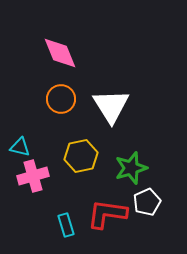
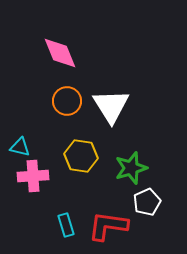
orange circle: moved 6 px right, 2 px down
yellow hexagon: rotated 20 degrees clockwise
pink cross: rotated 12 degrees clockwise
red L-shape: moved 1 px right, 12 px down
